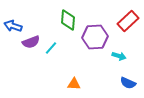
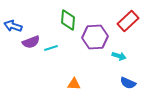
cyan line: rotated 32 degrees clockwise
